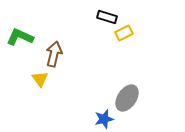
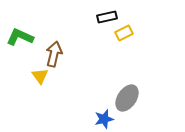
black rectangle: rotated 30 degrees counterclockwise
yellow triangle: moved 3 px up
